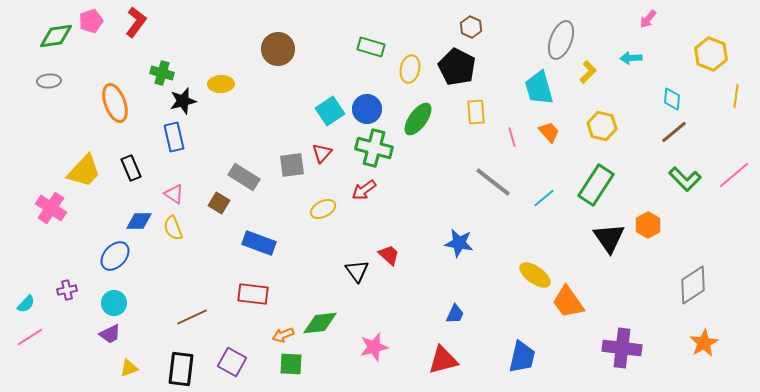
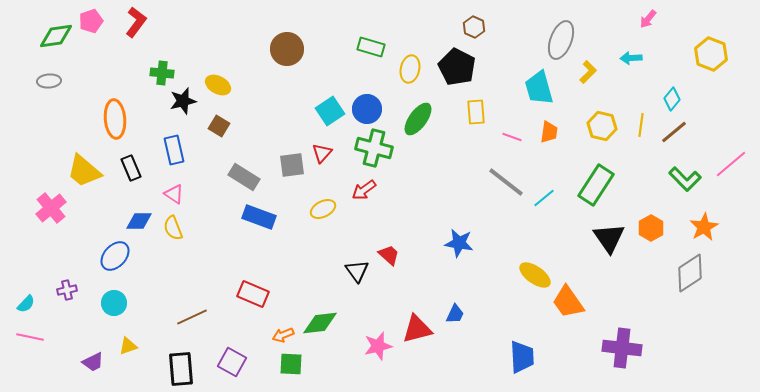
brown hexagon at (471, 27): moved 3 px right
brown circle at (278, 49): moved 9 px right
green cross at (162, 73): rotated 10 degrees counterclockwise
yellow ellipse at (221, 84): moved 3 px left, 1 px down; rotated 30 degrees clockwise
yellow line at (736, 96): moved 95 px left, 29 px down
cyan diamond at (672, 99): rotated 35 degrees clockwise
orange ellipse at (115, 103): moved 16 px down; rotated 15 degrees clockwise
orange trapezoid at (549, 132): rotated 50 degrees clockwise
blue rectangle at (174, 137): moved 13 px down
pink line at (512, 137): rotated 54 degrees counterclockwise
yellow trapezoid at (84, 171): rotated 87 degrees clockwise
pink line at (734, 175): moved 3 px left, 11 px up
gray line at (493, 182): moved 13 px right
brown square at (219, 203): moved 77 px up
pink cross at (51, 208): rotated 16 degrees clockwise
orange hexagon at (648, 225): moved 3 px right, 3 px down
blue rectangle at (259, 243): moved 26 px up
gray diamond at (693, 285): moved 3 px left, 12 px up
red rectangle at (253, 294): rotated 16 degrees clockwise
purple trapezoid at (110, 334): moved 17 px left, 28 px down
pink line at (30, 337): rotated 44 degrees clockwise
orange star at (704, 343): moved 116 px up
pink star at (374, 347): moved 4 px right, 1 px up
blue trapezoid at (522, 357): rotated 16 degrees counterclockwise
red triangle at (443, 360): moved 26 px left, 31 px up
yellow triangle at (129, 368): moved 1 px left, 22 px up
black rectangle at (181, 369): rotated 12 degrees counterclockwise
